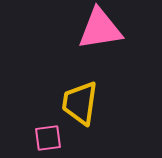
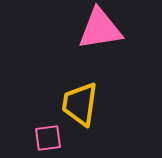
yellow trapezoid: moved 1 px down
